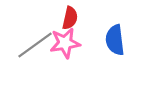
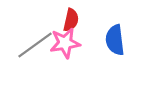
red semicircle: moved 1 px right, 2 px down
